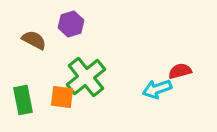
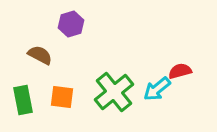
brown semicircle: moved 6 px right, 15 px down
green cross: moved 28 px right, 15 px down
cyan arrow: rotated 20 degrees counterclockwise
